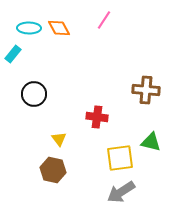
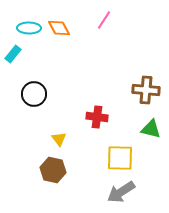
green triangle: moved 13 px up
yellow square: rotated 8 degrees clockwise
